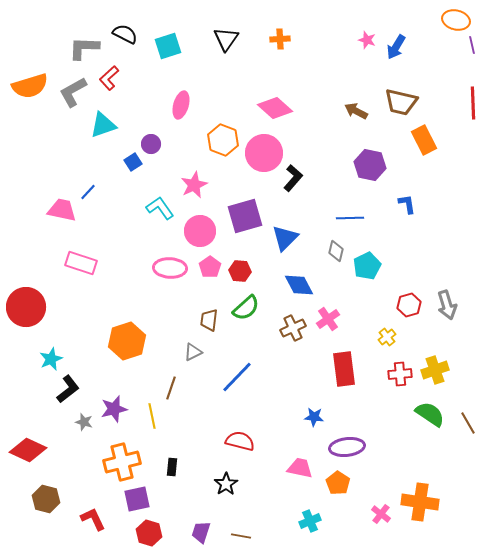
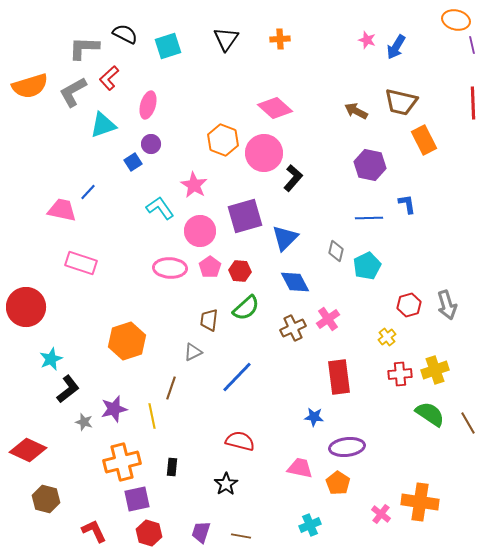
pink ellipse at (181, 105): moved 33 px left
pink star at (194, 185): rotated 16 degrees counterclockwise
blue line at (350, 218): moved 19 px right
blue diamond at (299, 285): moved 4 px left, 3 px up
red rectangle at (344, 369): moved 5 px left, 8 px down
red L-shape at (93, 519): moved 1 px right, 12 px down
cyan cross at (310, 521): moved 4 px down
